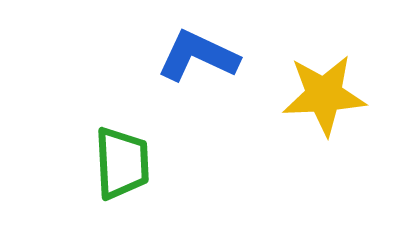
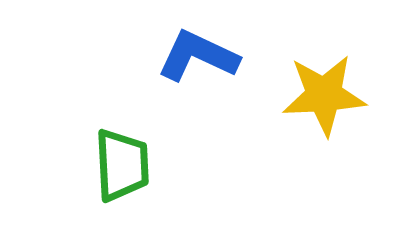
green trapezoid: moved 2 px down
